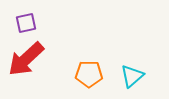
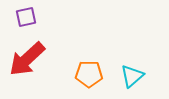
purple square: moved 6 px up
red arrow: moved 1 px right
